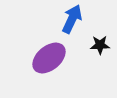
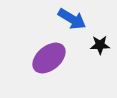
blue arrow: rotated 96 degrees clockwise
